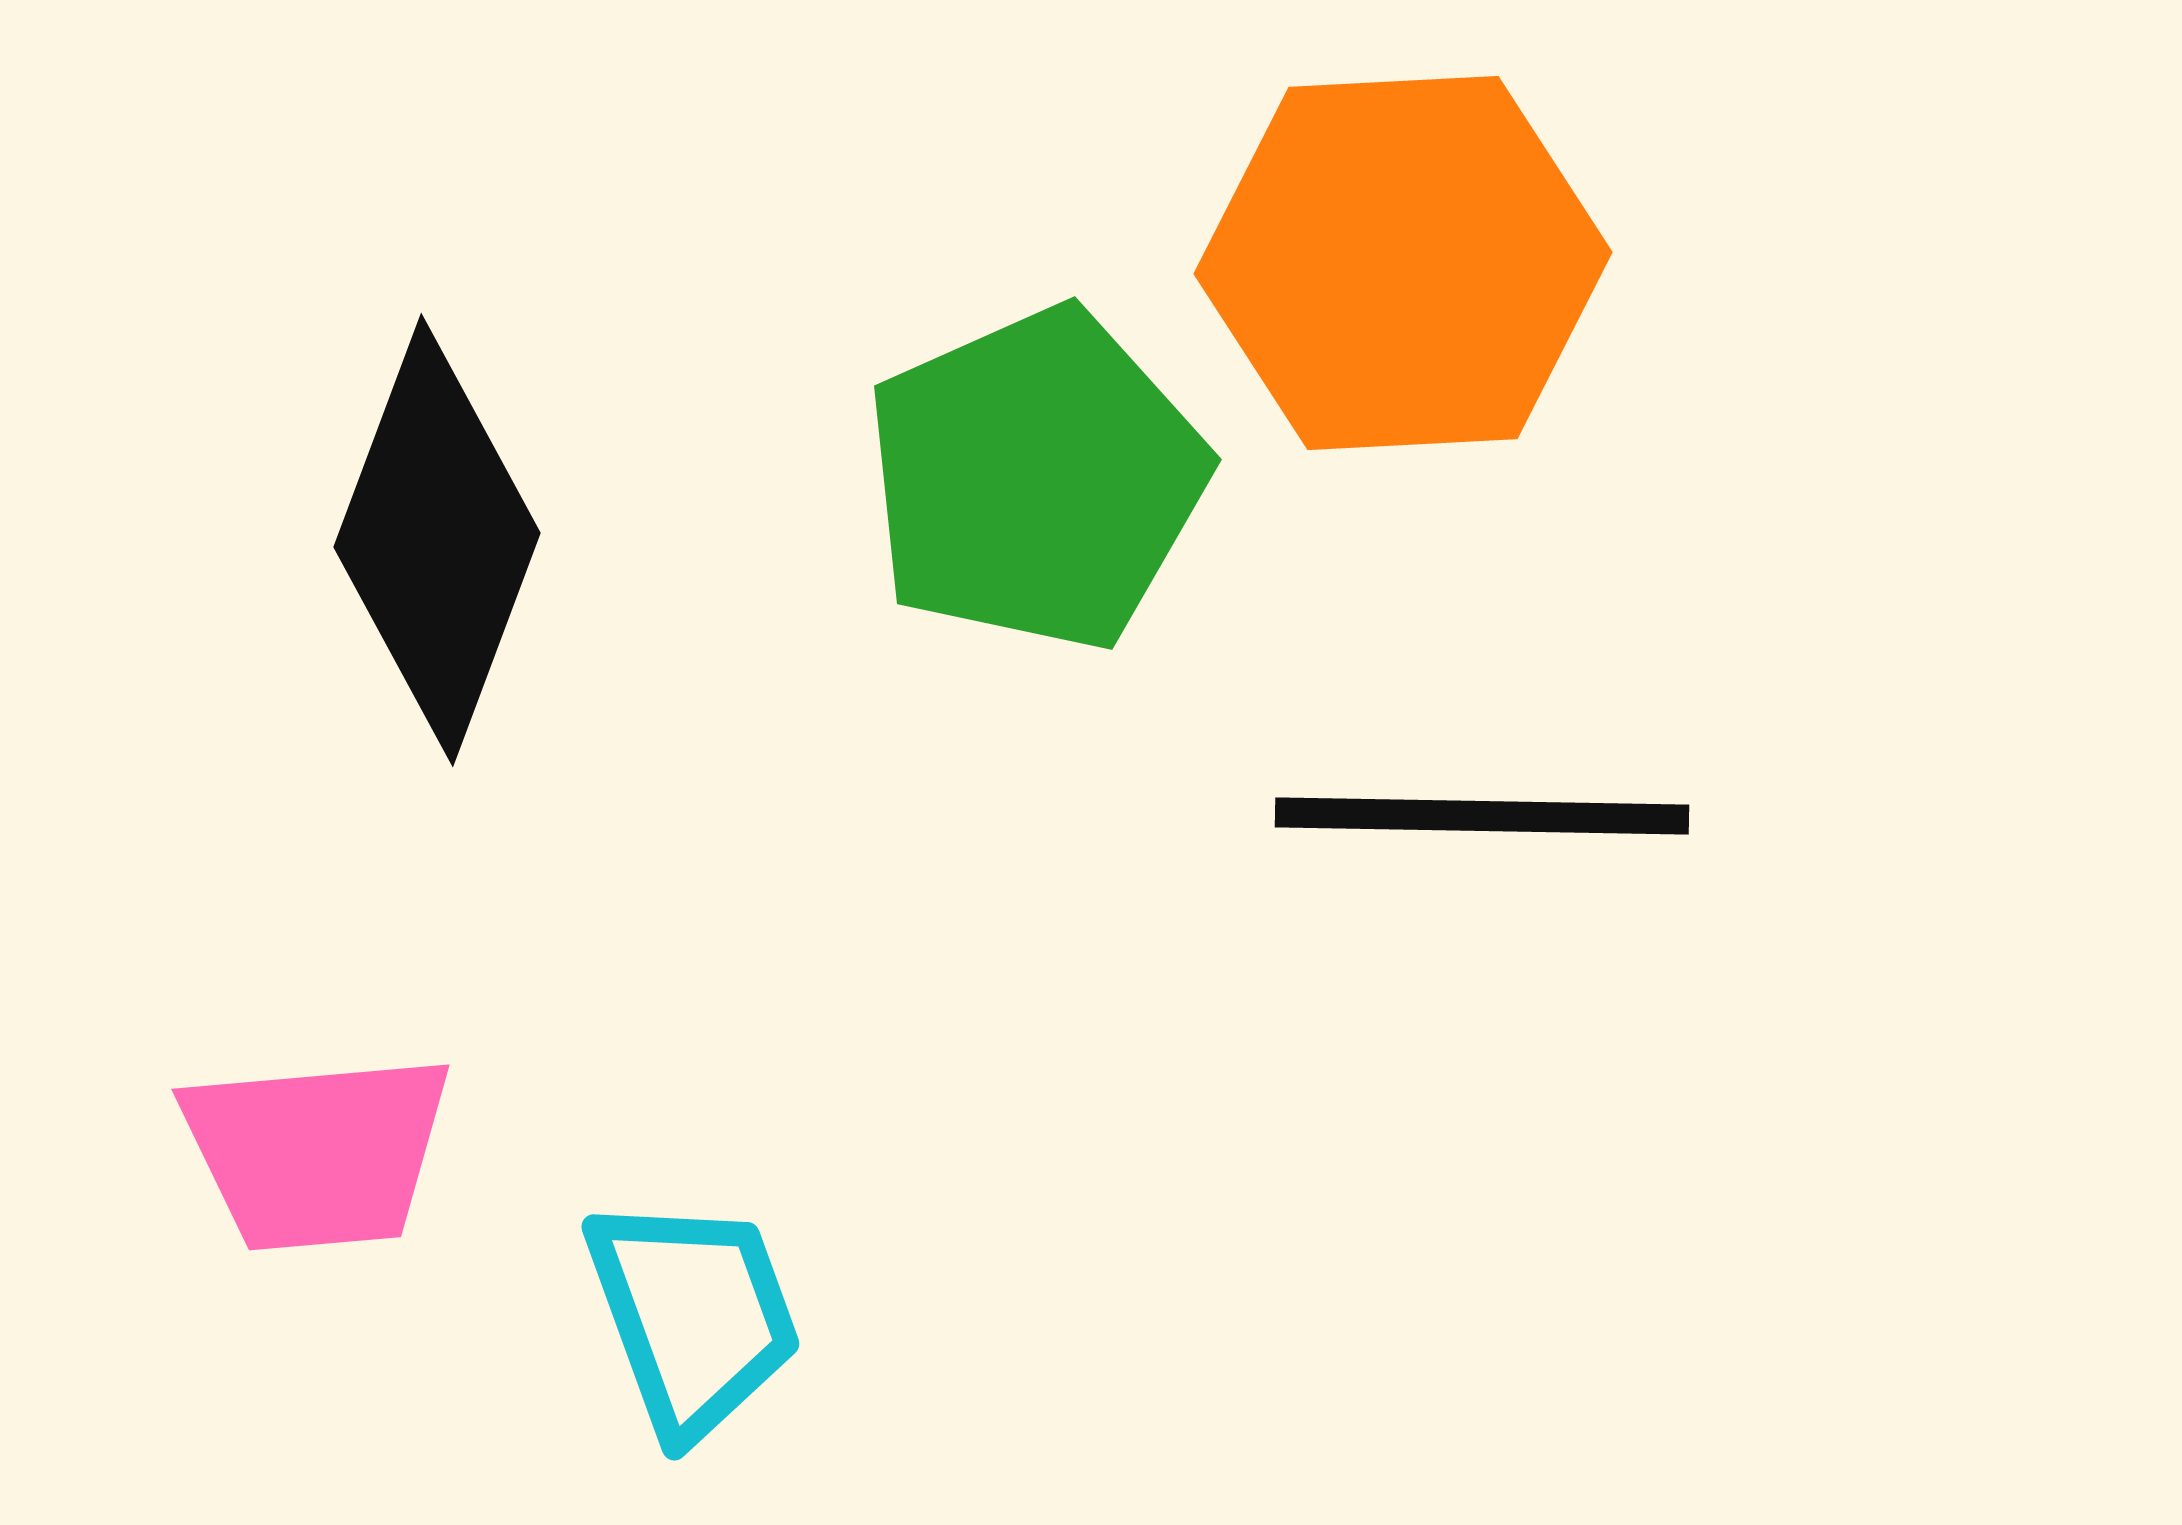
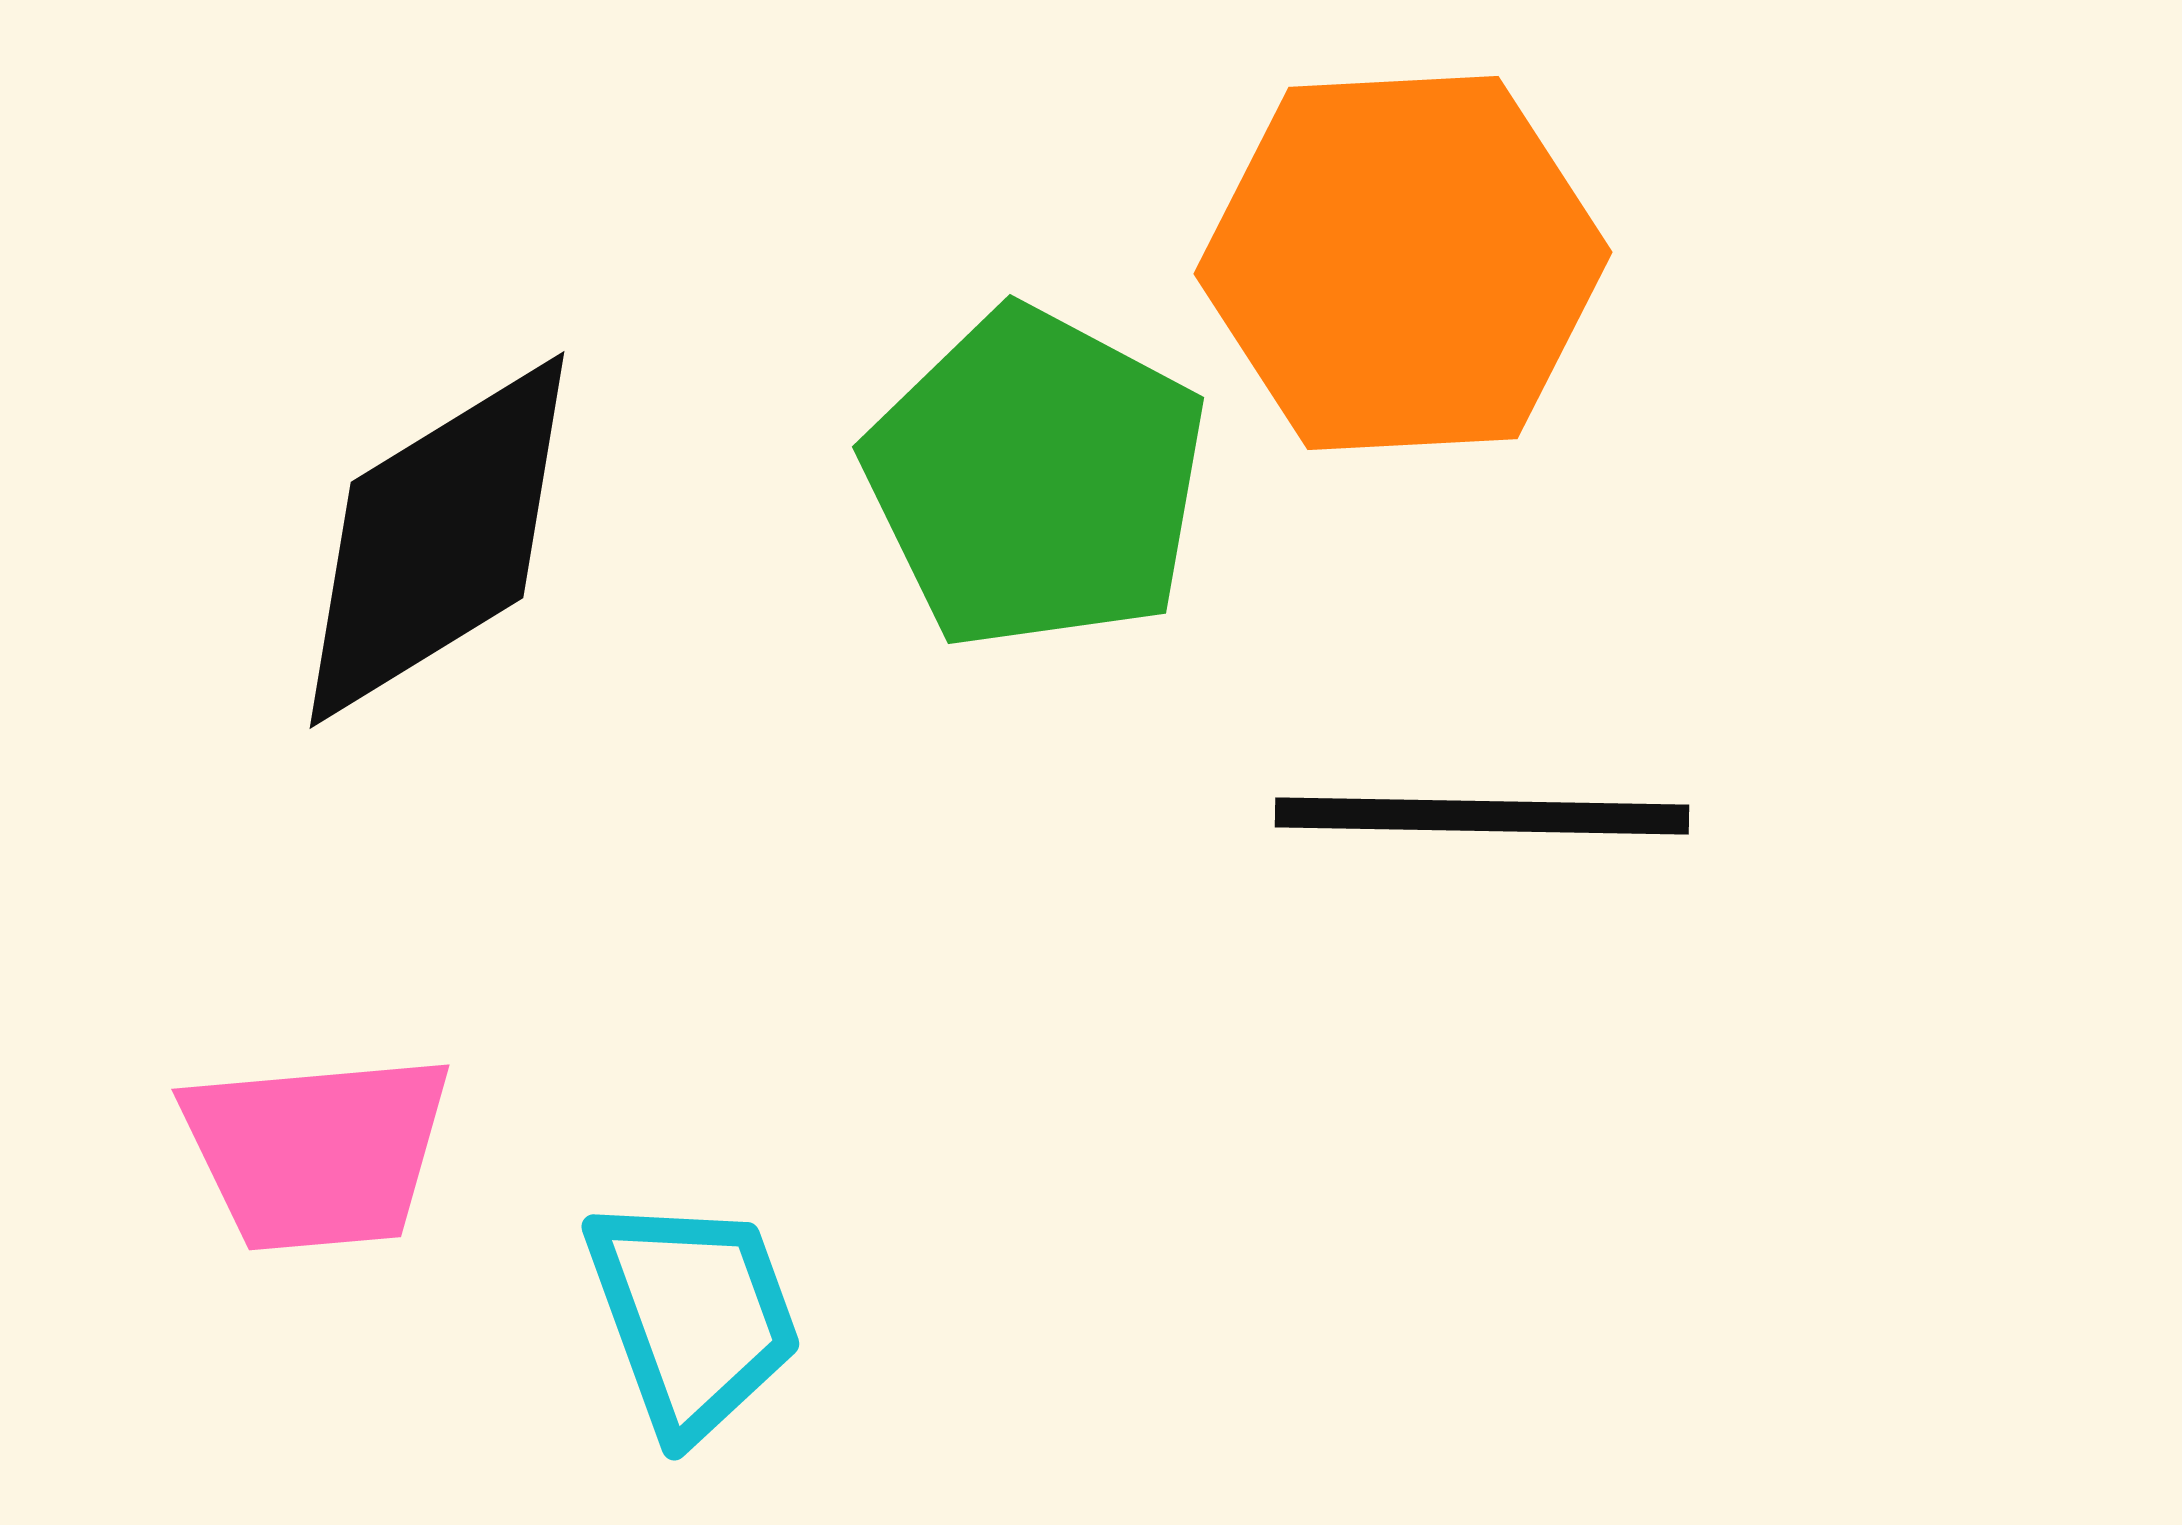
green pentagon: rotated 20 degrees counterclockwise
black diamond: rotated 38 degrees clockwise
